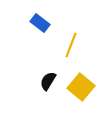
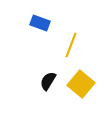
blue rectangle: rotated 18 degrees counterclockwise
yellow square: moved 3 px up
